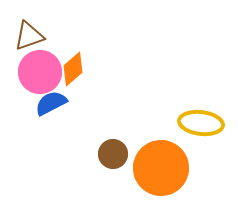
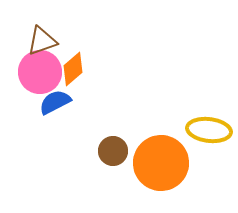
brown triangle: moved 13 px right, 5 px down
blue semicircle: moved 4 px right, 1 px up
yellow ellipse: moved 8 px right, 7 px down
brown circle: moved 3 px up
orange circle: moved 5 px up
